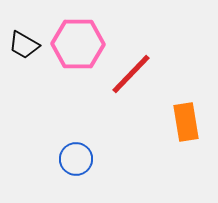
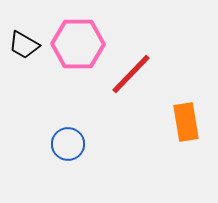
blue circle: moved 8 px left, 15 px up
